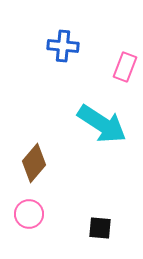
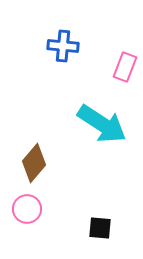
pink circle: moved 2 px left, 5 px up
